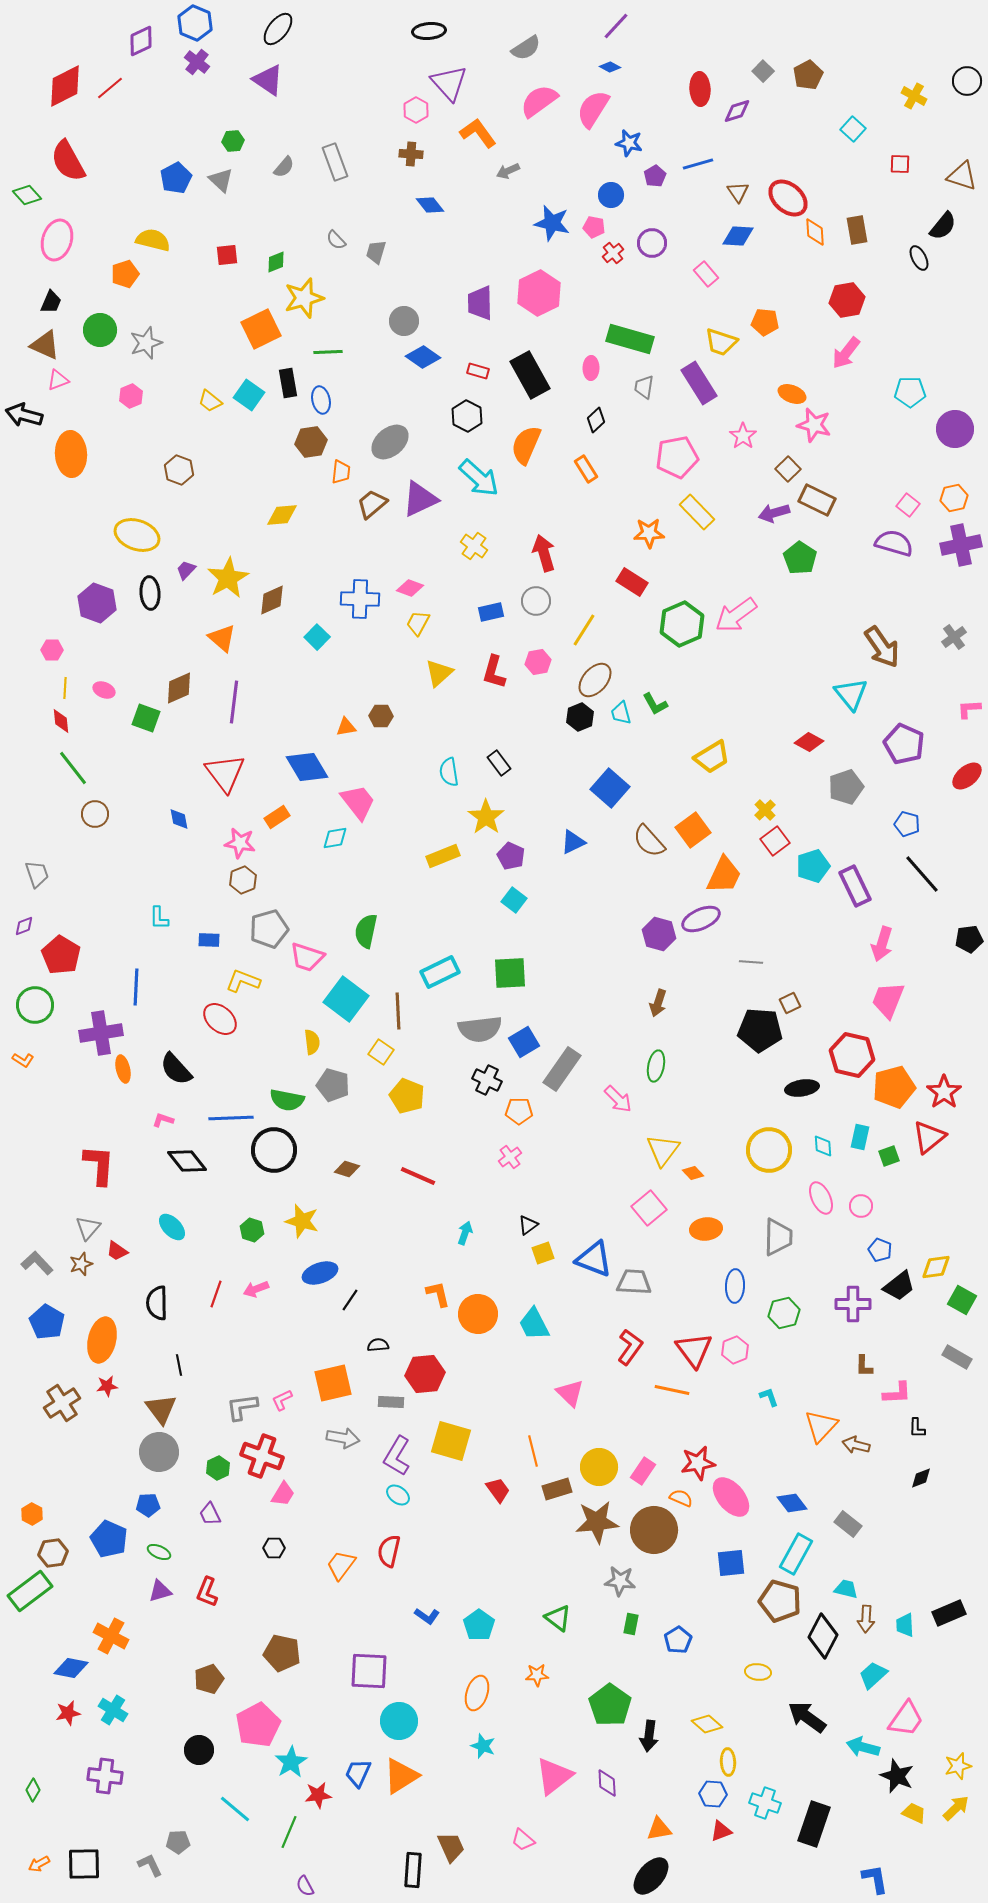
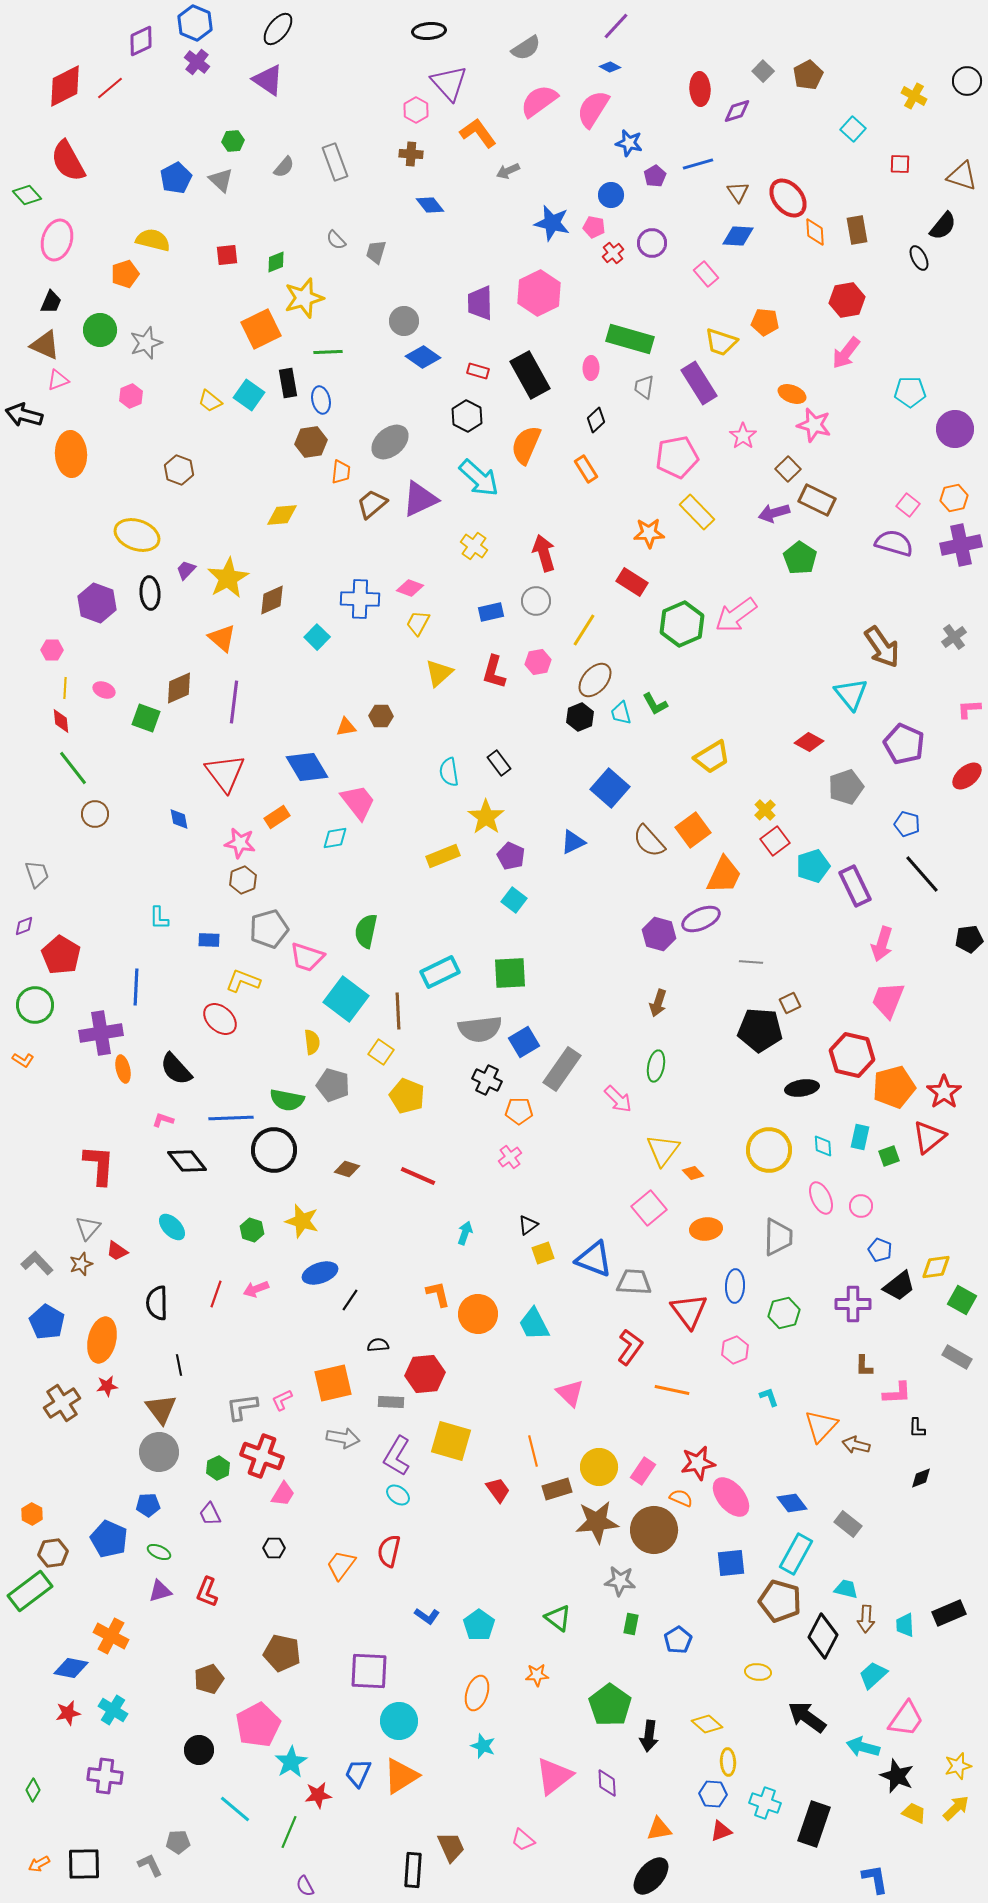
red ellipse at (788, 198): rotated 9 degrees clockwise
red triangle at (694, 1350): moved 5 px left, 39 px up
